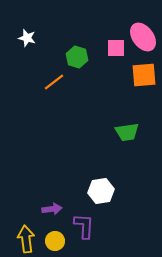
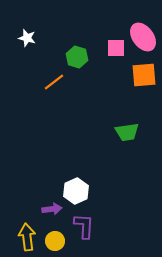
white hexagon: moved 25 px left; rotated 15 degrees counterclockwise
yellow arrow: moved 1 px right, 2 px up
